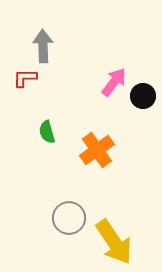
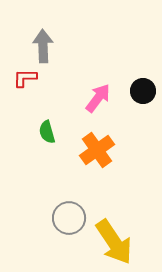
pink arrow: moved 16 px left, 16 px down
black circle: moved 5 px up
